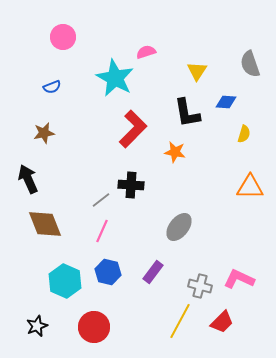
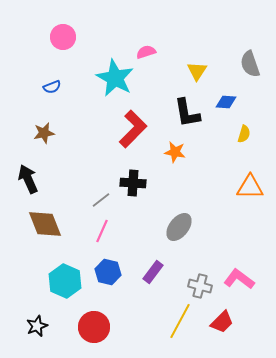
black cross: moved 2 px right, 2 px up
pink L-shape: rotated 12 degrees clockwise
